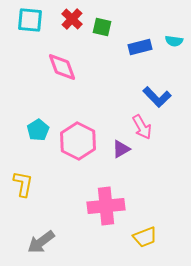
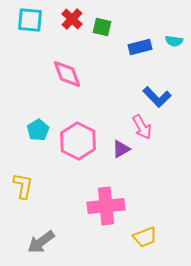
pink diamond: moved 5 px right, 7 px down
yellow L-shape: moved 2 px down
